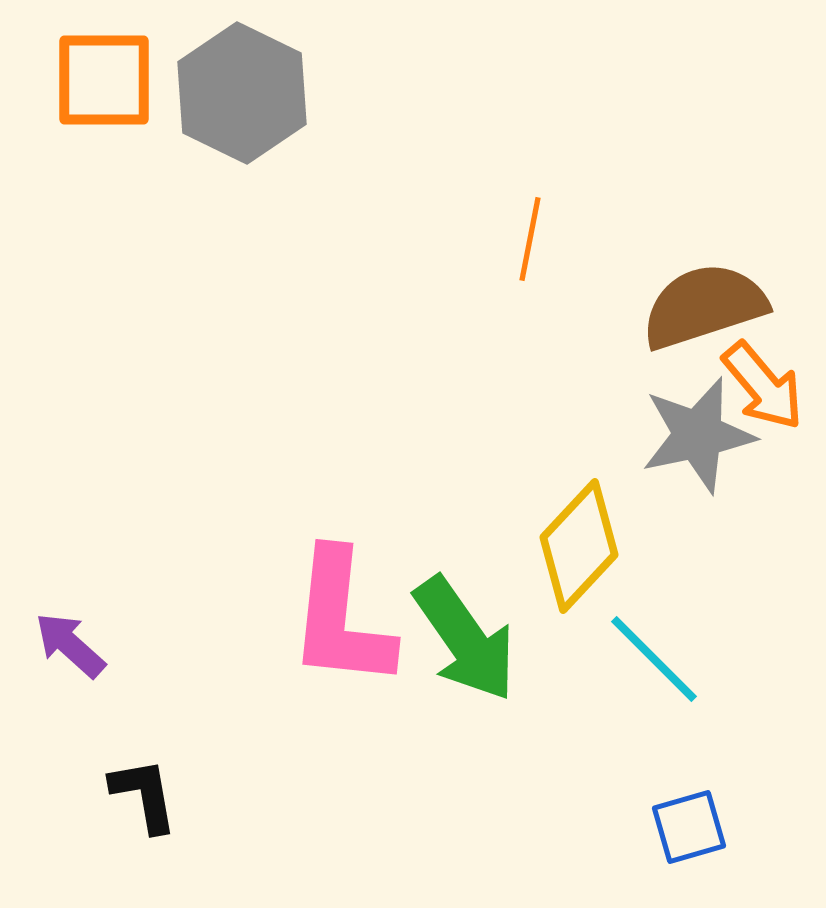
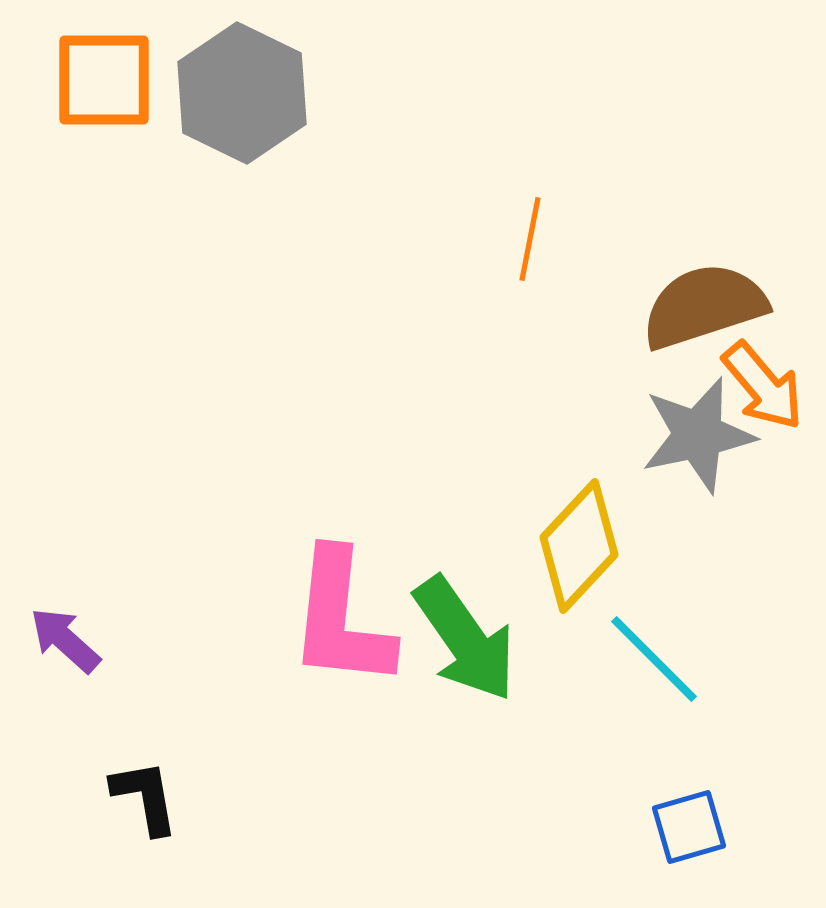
purple arrow: moved 5 px left, 5 px up
black L-shape: moved 1 px right, 2 px down
